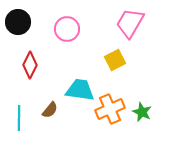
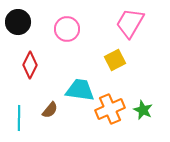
green star: moved 1 px right, 2 px up
